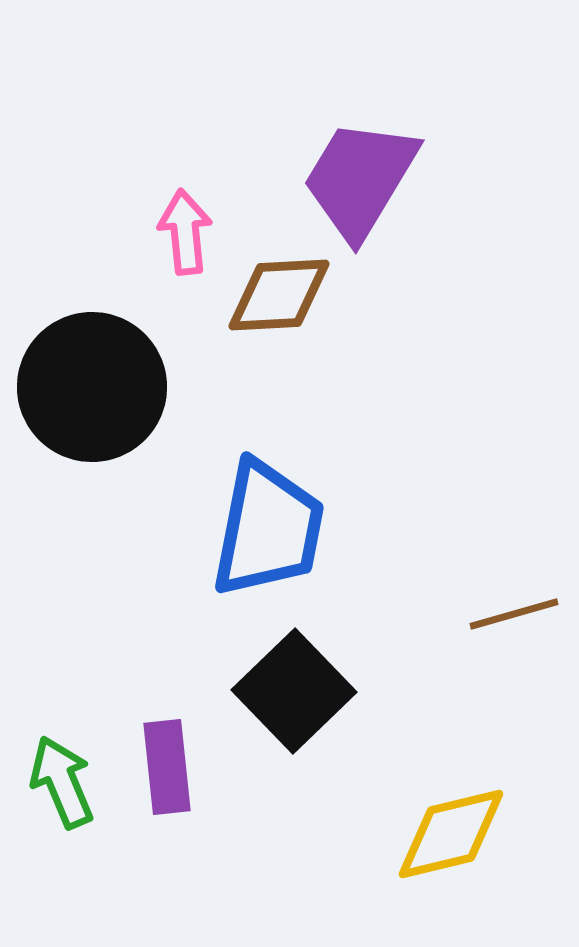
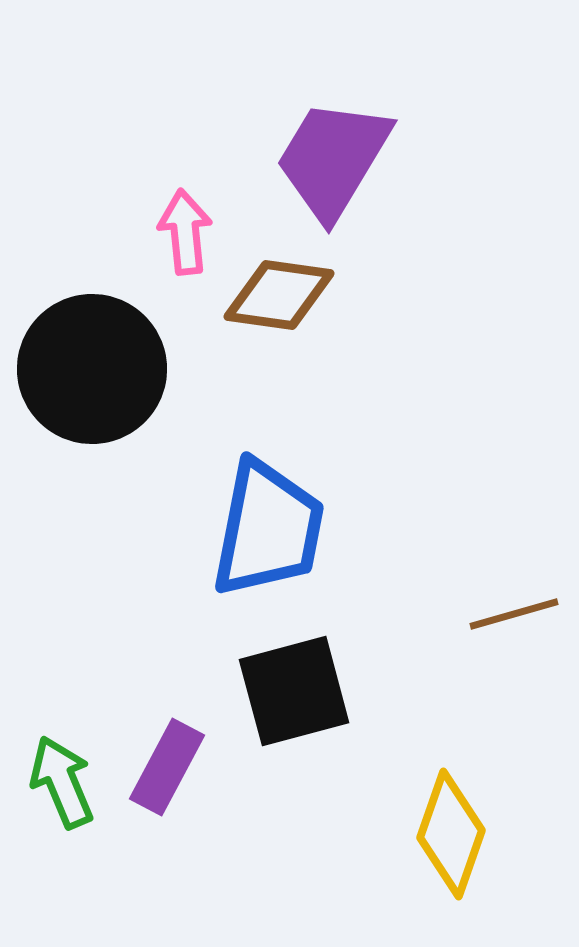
purple trapezoid: moved 27 px left, 20 px up
brown diamond: rotated 11 degrees clockwise
black circle: moved 18 px up
black square: rotated 29 degrees clockwise
purple rectangle: rotated 34 degrees clockwise
yellow diamond: rotated 57 degrees counterclockwise
